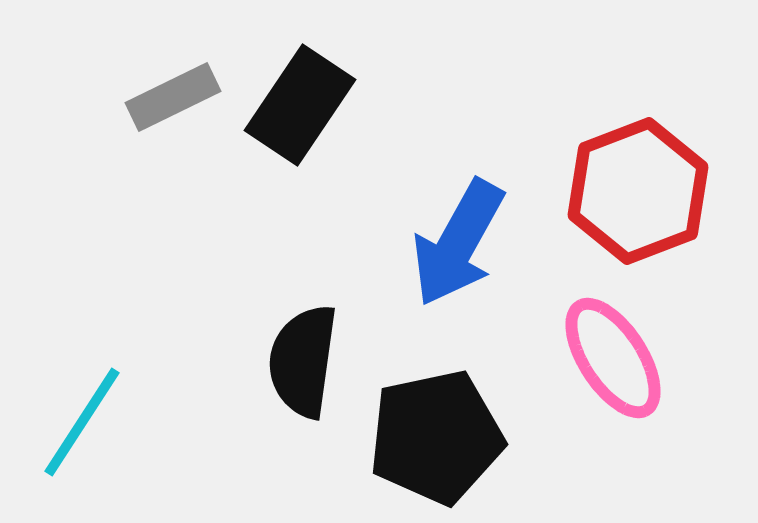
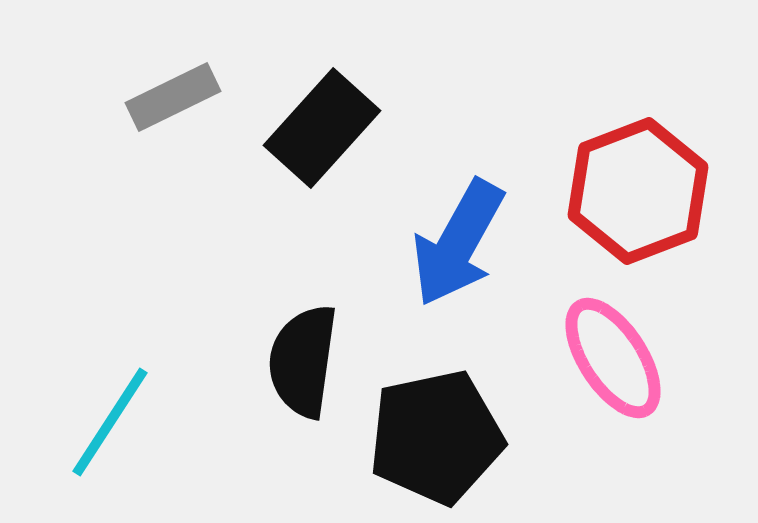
black rectangle: moved 22 px right, 23 px down; rotated 8 degrees clockwise
cyan line: moved 28 px right
